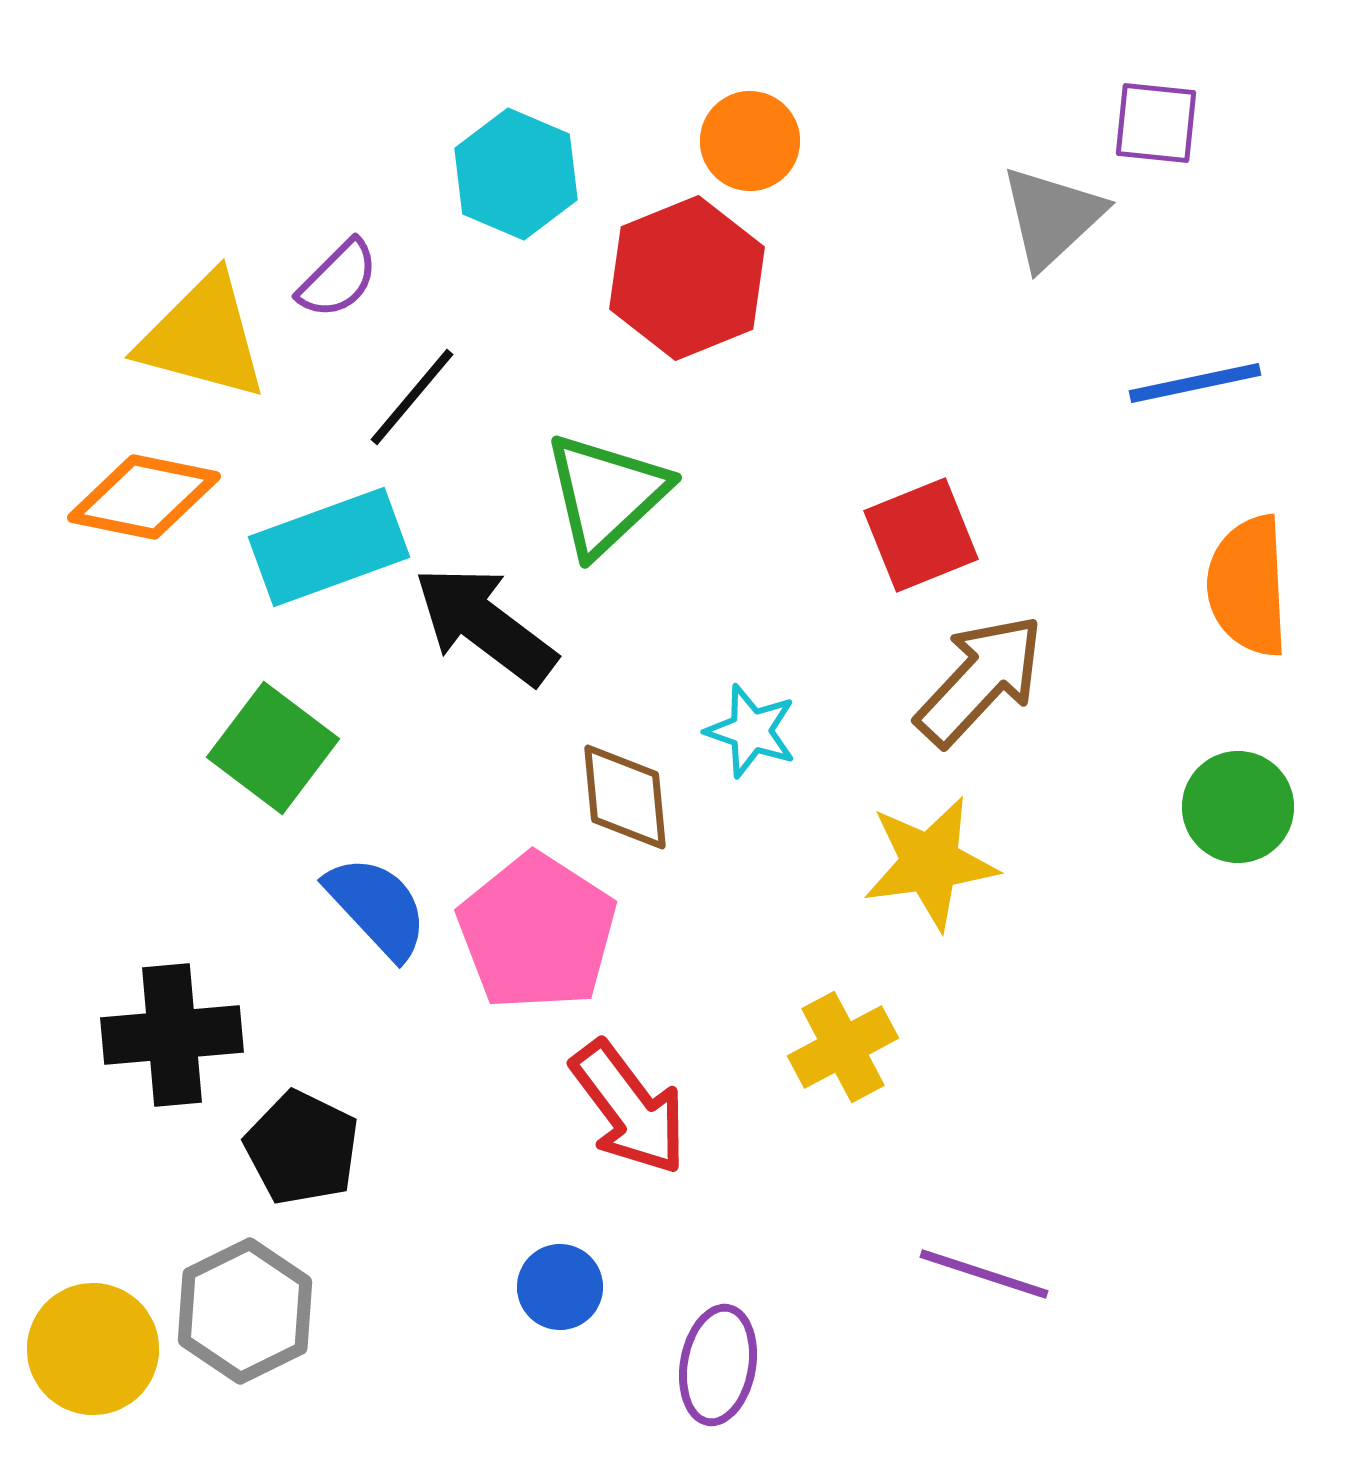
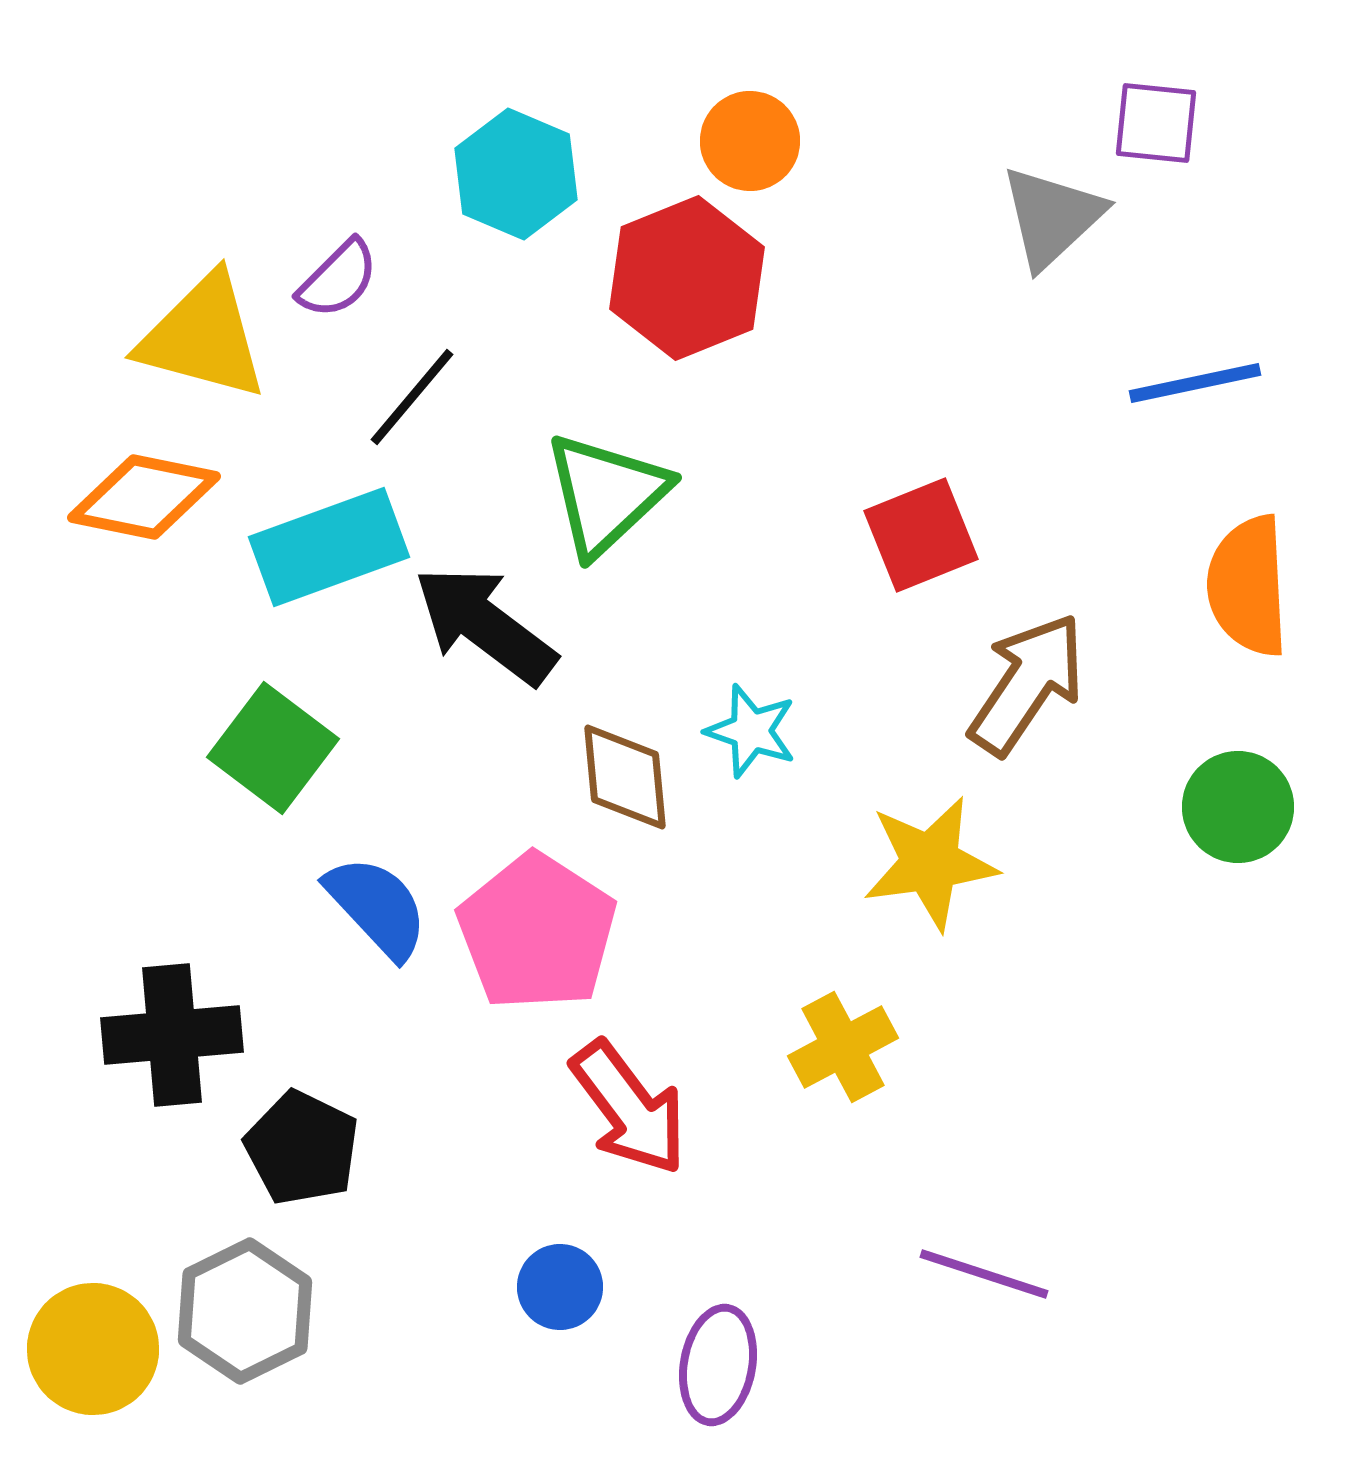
brown arrow: moved 47 px right, 4 px down; rotated 9 degrees counterclockwise
brown diamond: moved 20 px up
